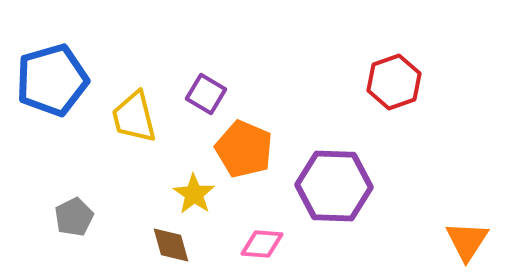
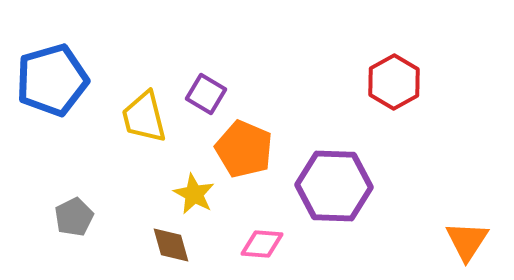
red hexagon: rotated 10 degrees counterclockwise
yellow trapezoid: moved 10 px right
yellow star: rotated 6 degrees counterclockwise
